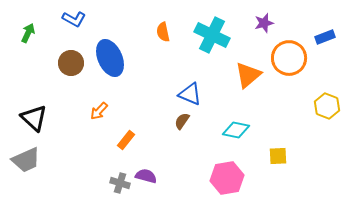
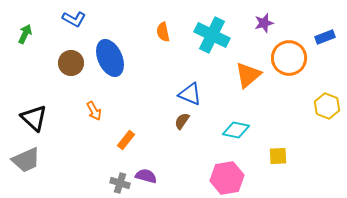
green arrow: moved 3 px left, 1 px down
orange arrow: moved 5 px left; rotated 72 degrees counterclockwise
